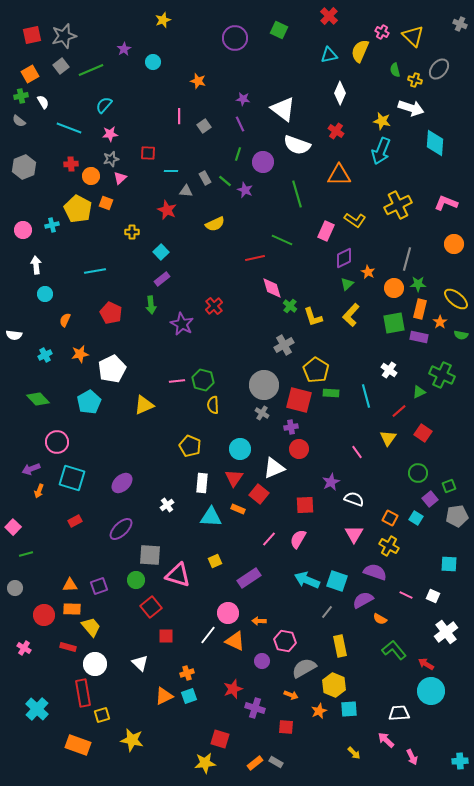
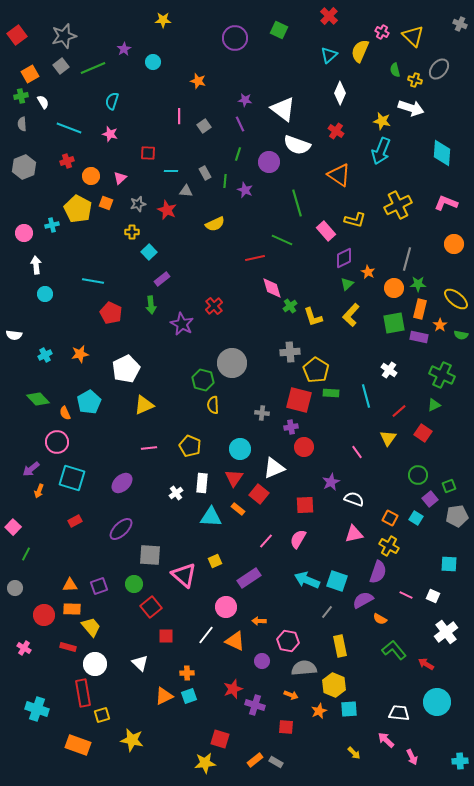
yellow star at (163, 20): rotated 21 degrees clockwise
red square at (32, 35): moved 15 px left; rotated 24 degrees counterclockwise
cyan triangle at (329, 55): rotated 30 degrees counterclockwise
green line at (91, 70): moved 2 px right, 2 px up
purple star at (243, 99): moved 2 px right, 1 px down
cyan semicircle at (104, 105): moved 8 px right, 4 px up; rotated 24 degrees counterclockwise
gray semicircle at (19, 121): moved 3 px right, 3 px down; rotated 48 degrees clockwise
pink star at (110, 134): rotated 21 degrees clockwise
cyan diamond at (435, 143): moved 7 px right, 10 px down
gray star at (111, 159): moved 27 px right, 45 px down
purple circle at (263, 162): moved 6 px right
red cross at (71, 164): moved 4 px left, 3 px up; rotated 16 degrees counterclockwise
orange triangle at (339, 175): rotated 35 degrees clockwise
gray rectangle at (205, 178): moved 5 px up
green line at (225, 181): rotated 56 degrees clockwise
green line at (297, 194): moved 9 px down
yellow L-shape at (355, 220): rotated 20 degrees counterclockwise
pink circle at (23, 230): moved 1 px right, 3 px down
pink rectangle at (326, 231): rotated 66 degrees counterclockwise
cyan square at (161, 252): moved 12 px left
cyan line at (95, 271): moved 2 px left, 10 px down; rotated 20 degrees clockwise
green cross at (290, 306): rotated 16 degrees clockwise
orange semicircle at (65, 320): moved 93 px down; rotated 48 degrees counterclockwise
orange star at (440, 322): moved 3 px down
gray cross at (284, 345): moved 6 px right, 7 px down; rotated 24 degrees clockwise
white pentagon at (112, 369): moved 14 px right
pink line at (177, 381): moved 28 px left, 67 px down
gray circle at (264, 385): moved 32 px left, 22 px up
green triangle at (419, 392): moved 15 px right, 13 px down
gray cross at (262, 413): rotated 24 degrees counterclockwise
red circle at (299, 449): moved 5 px right, 2 px up
purple arrow at (31, 469): rotated 18 degrees counterclockwise
green circle at (418, 473): moved 2 px down
white cross at (167, 505): moved 9 px right, 12 px up
orange rectangle at (238, 509): rotated 16 degrees clockwise
pink triangle at (354, 534): rotated 48 degrees clockwise
pink line at (269, 539): moved 3 px left, 2 px down
green line at (26, 554): rotated 48 degrees counterclockwise
purple semicircle at (375, 572): moved 3 px right; rotated 90 degrees clockwise
pink triangle at (178, 575): moved 6 px right; rotated 24 degrees clockwise
green circle at (136, 580): moved 2 px left, 4 px down
pink circle at (228, 613): moved 2 px left, 6 px up
white line at (208, 635): moved 2 px left
pink hexagon at (285, 641): moved 3 px right
gray semicircle at (304, 668): rotated 25 degrees clockwise
orange cross at (187, 673): rotated 16 degrees clockwise
cyan circle at (431, 691): moved 6 px right, 11 px down
purple cross at (255, 708): moved 3 px up
cyan cross at (37, 709): rotated 25 degrees counterclockwise
white trapezoid at (399, 713): rotated 10 degrees clockwise
orange rectangle at (255, 763): moved 3 px up
